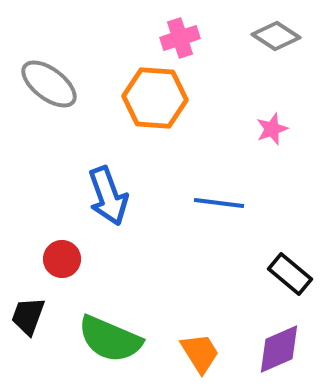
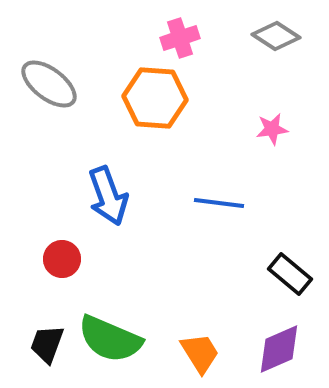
pink star: rotated 12 degrees clockwise
black trapezoid: moved 19 px right, 28 px down
